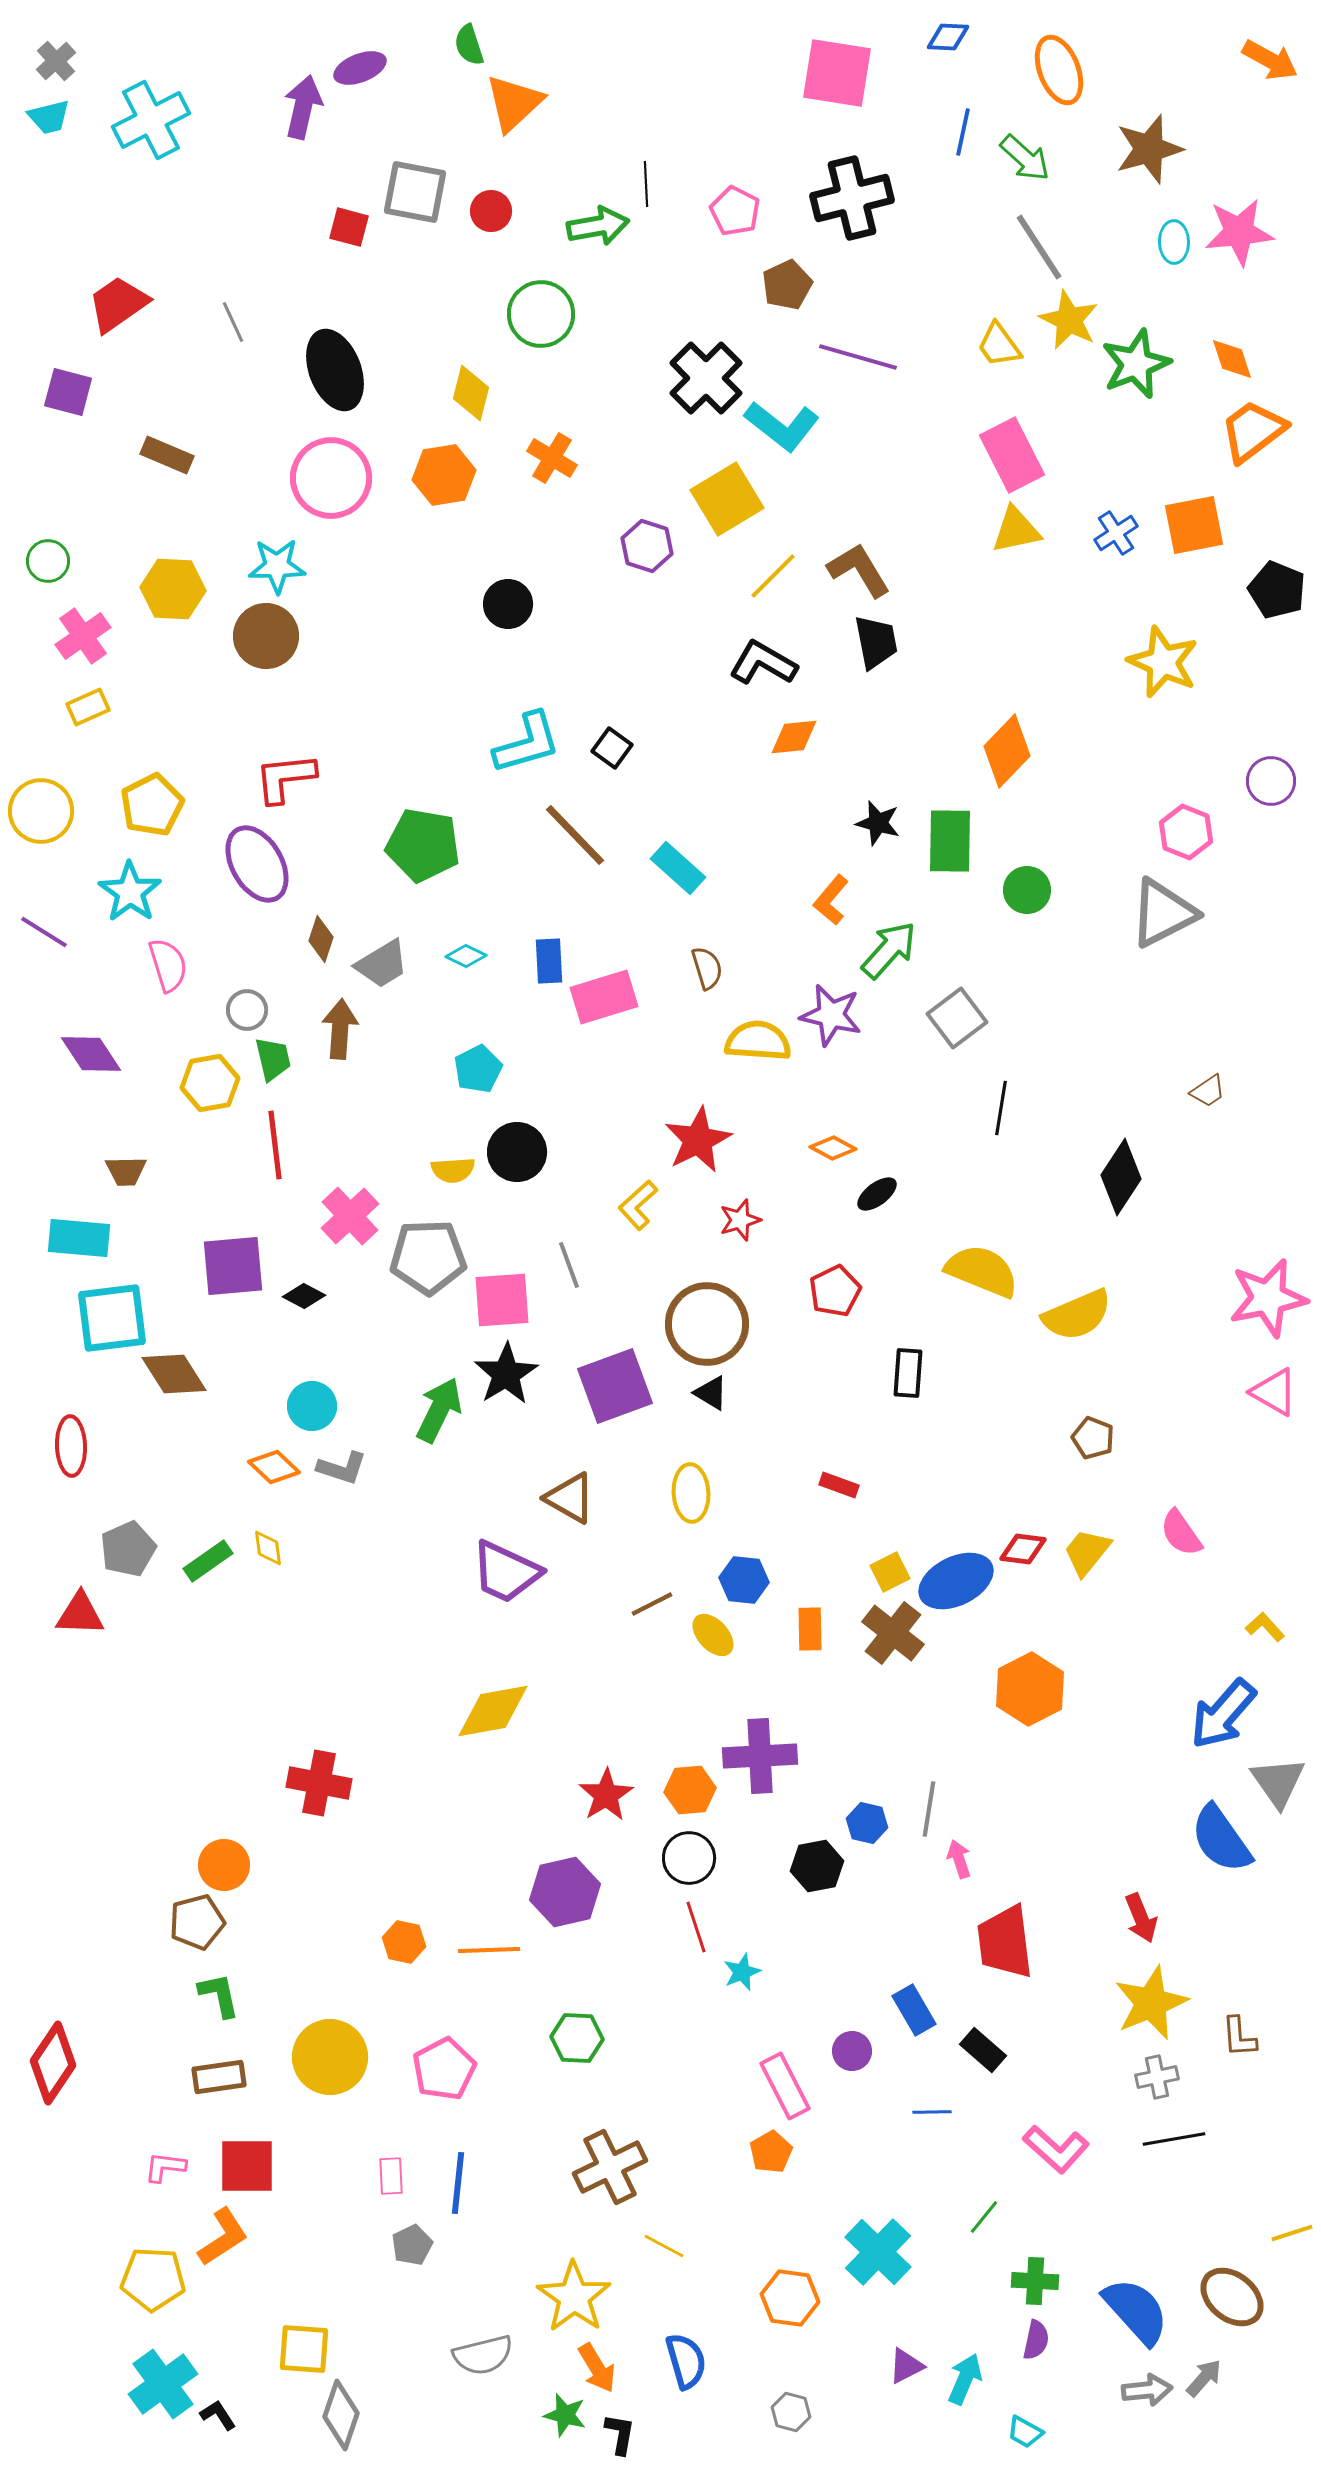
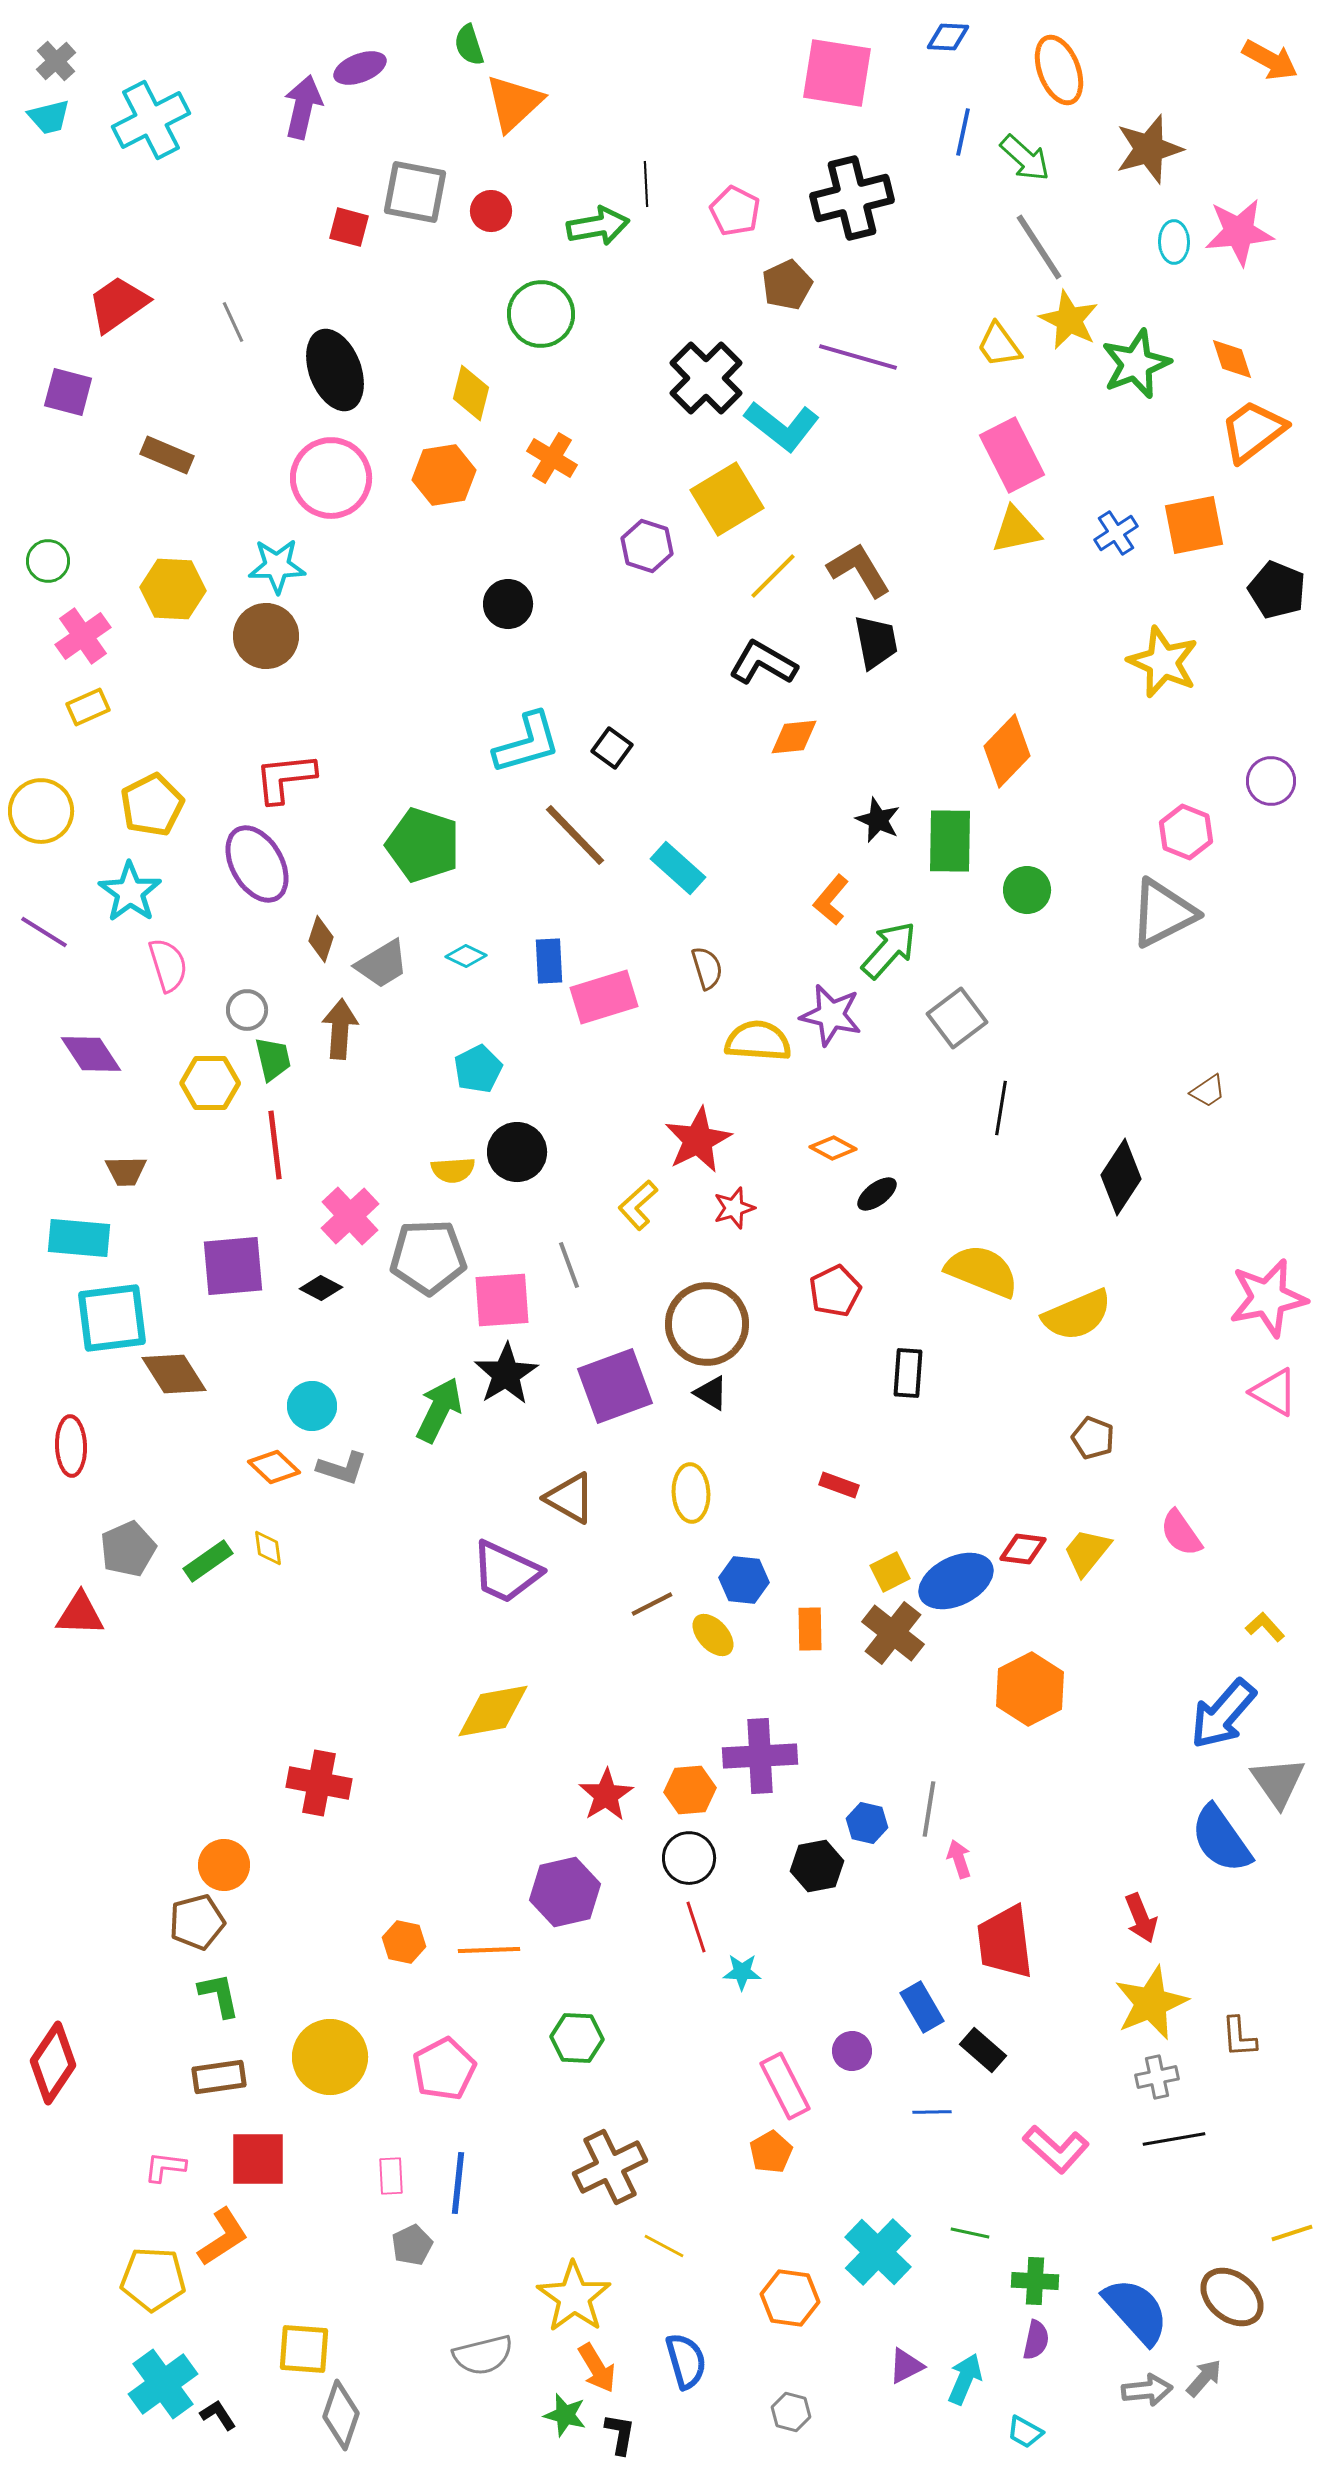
black star at (878, 823): moved 3 px up; rotated 9 degrees clockwise
green pentagon at (423, 845): rotated 8 degrees clockwise
yellow hexagon at (210, 1083): rotated 10 degrees clockwise
red star at (740, 1220): moved 6 px left, 12 px up
black diamond at (304, 1296): moved 17 px right, 8 px up
cyan star at (742, 1972): rotated 24 degrees clockwise
blue rectangle at (914, 2010): moved 8 px right, 3 px up
red square at (247, 2166): moved 11 px right, 7 px up
green line at (984, 2217): moved 14 px left, 16 px down; rotated 63 degrees clockwise
